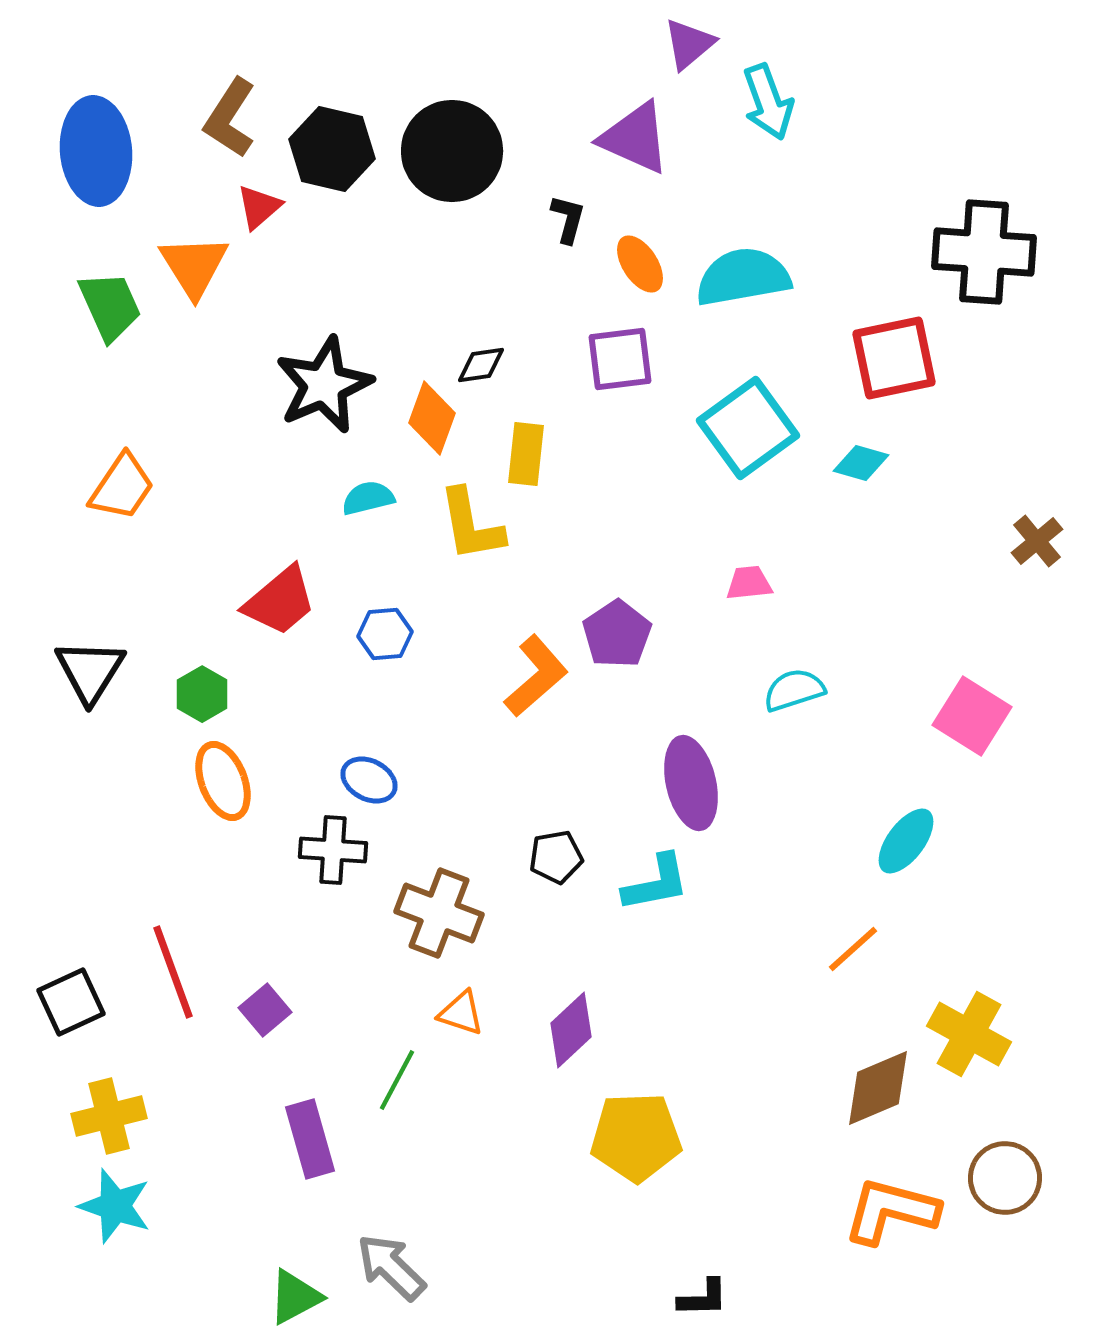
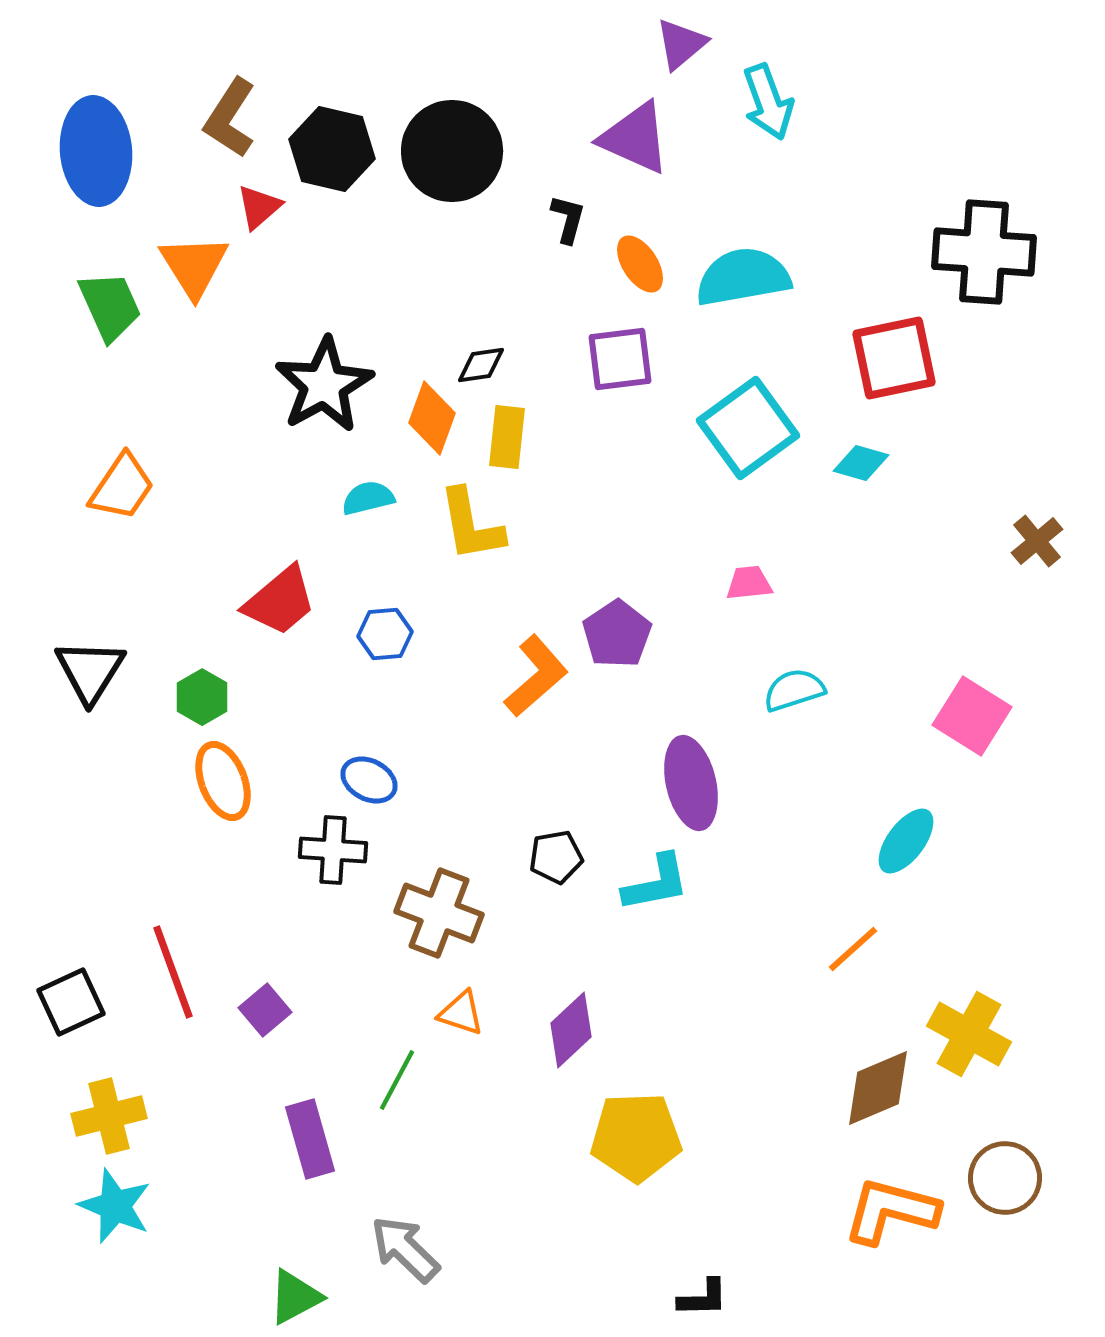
purple triangle at (689, 44): moved 8 px left
black star at (324, 385): rotated 6 degrees counterclockwise
yellow rectangle at (526, 454): moved 19 px left, 17 px up
green hexagon at (202, 694): moved 3 px down
cyan star at (115, 1206): rotated 4 degrees clockwise
gray arrow at (391, 1267): moved 14 px right, 18 px up
